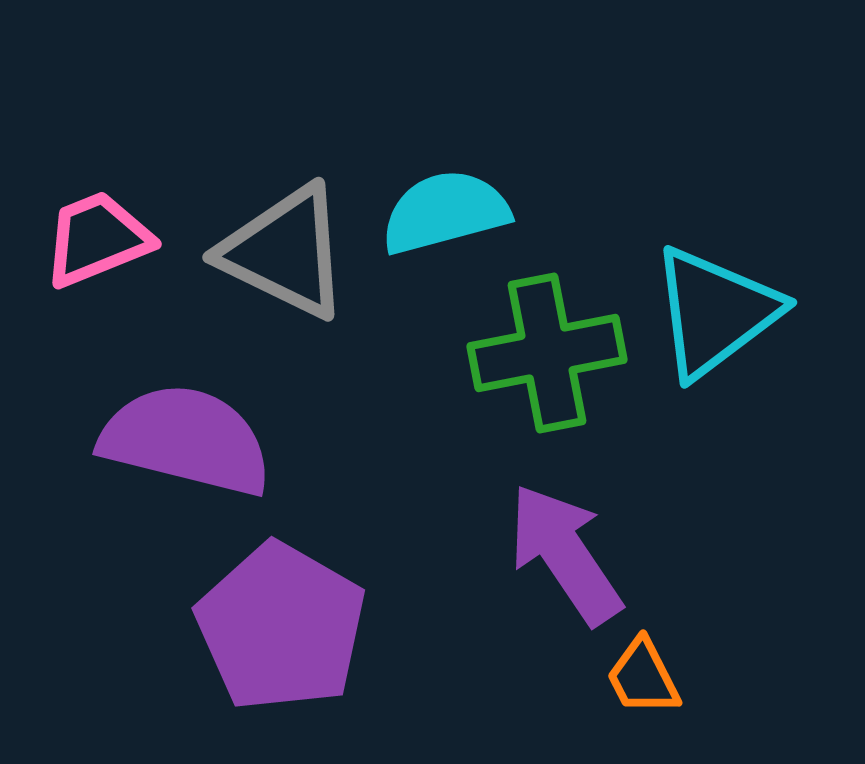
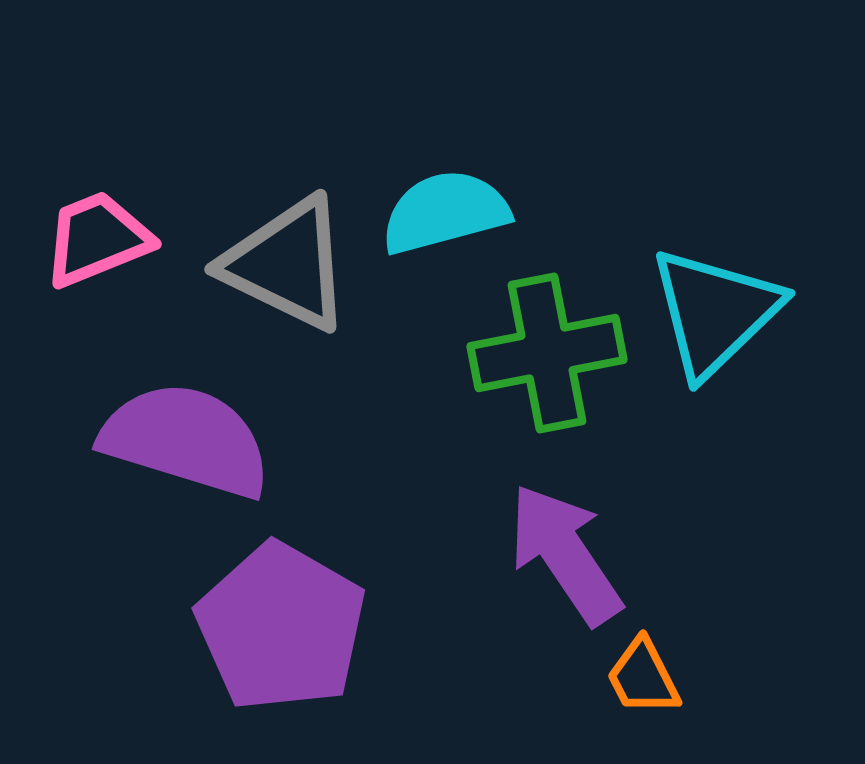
gray triangle: moved 2 px right, 12 px down
cyan triangle: rotated 7 degrees counterclockwise
purple semicircle: rotated 3 degrees clockwise
